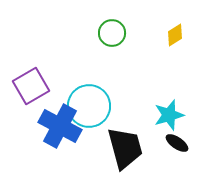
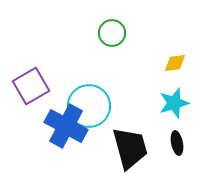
yellow diamond: moved 28 px down; rotated 25 degrees clockwise
cyan star: moved 5 px right, 12 px up
blue cross: moved 6 px right
black ellipse: rotated 45 degrees clockwise
black trapezoid: moved 5 px right
